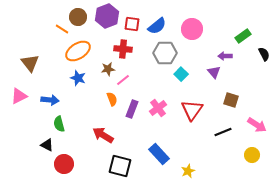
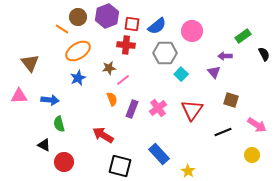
pink circle: moved 2 px down
red cross: moved 3 px right, 4 px up
brown star: moved 1 px right, 1 px up
blue star: rotated 28 degrees clockwise
pink triangle: rotated 24 degrees clockwise
black triangle: moved 3 px left
red circle: moved 2 px up
yellow star: rotated 16 degrees counterclockwise
